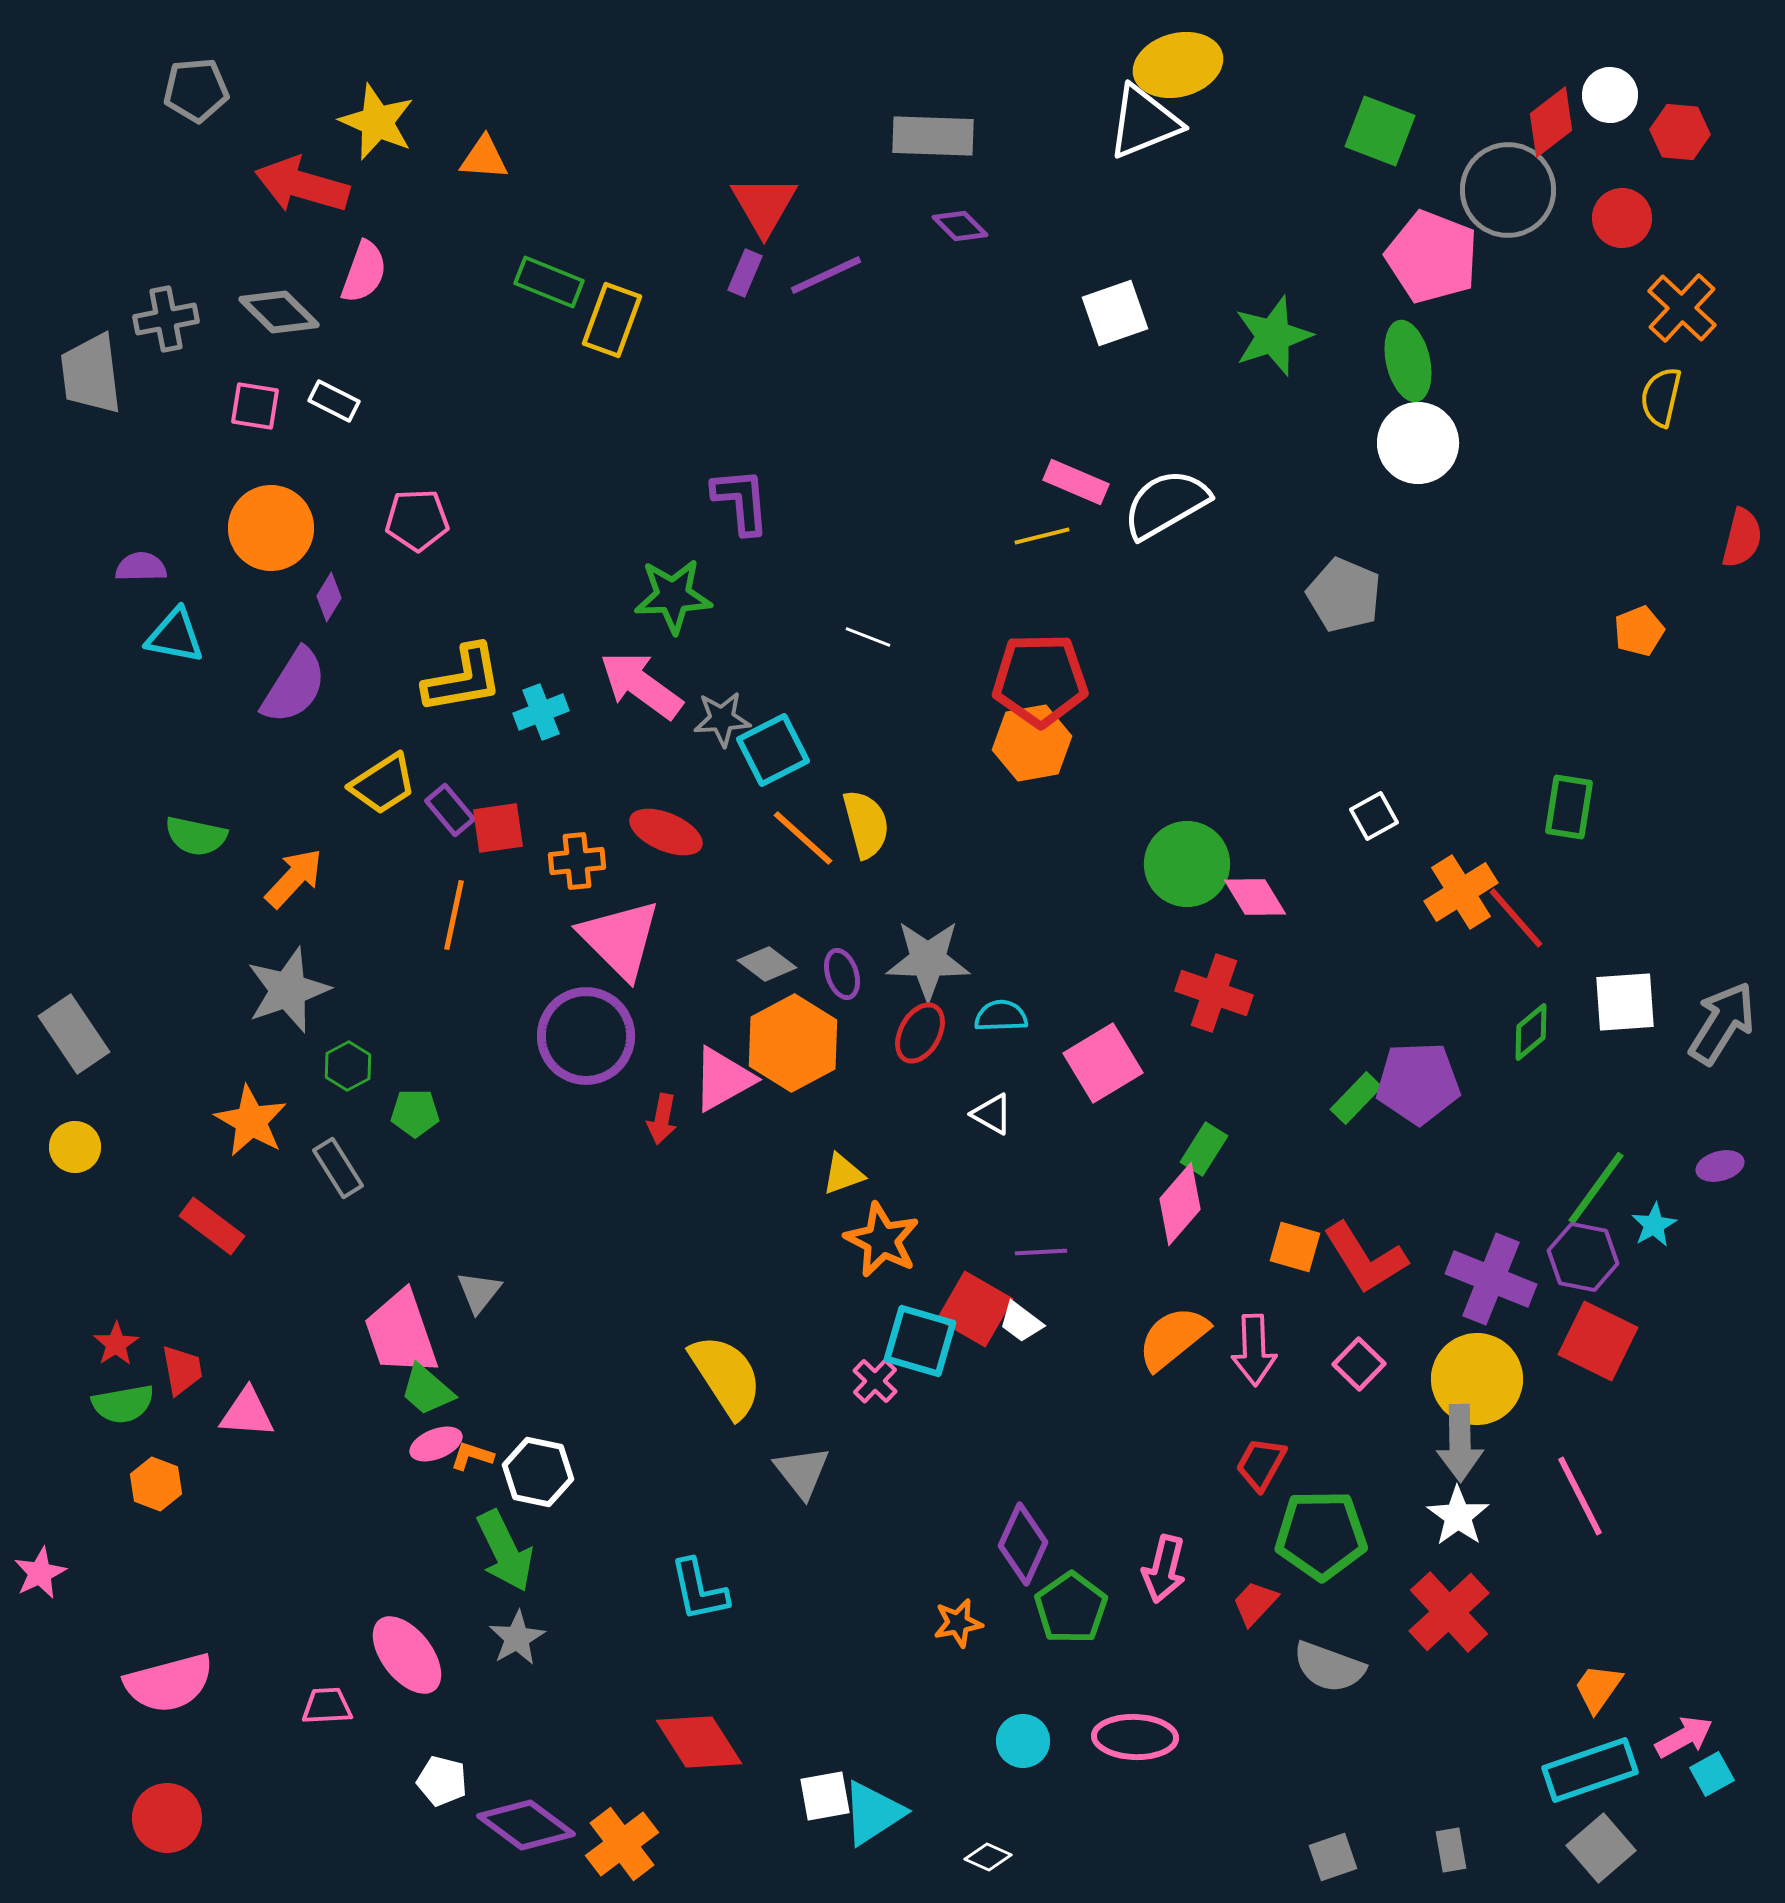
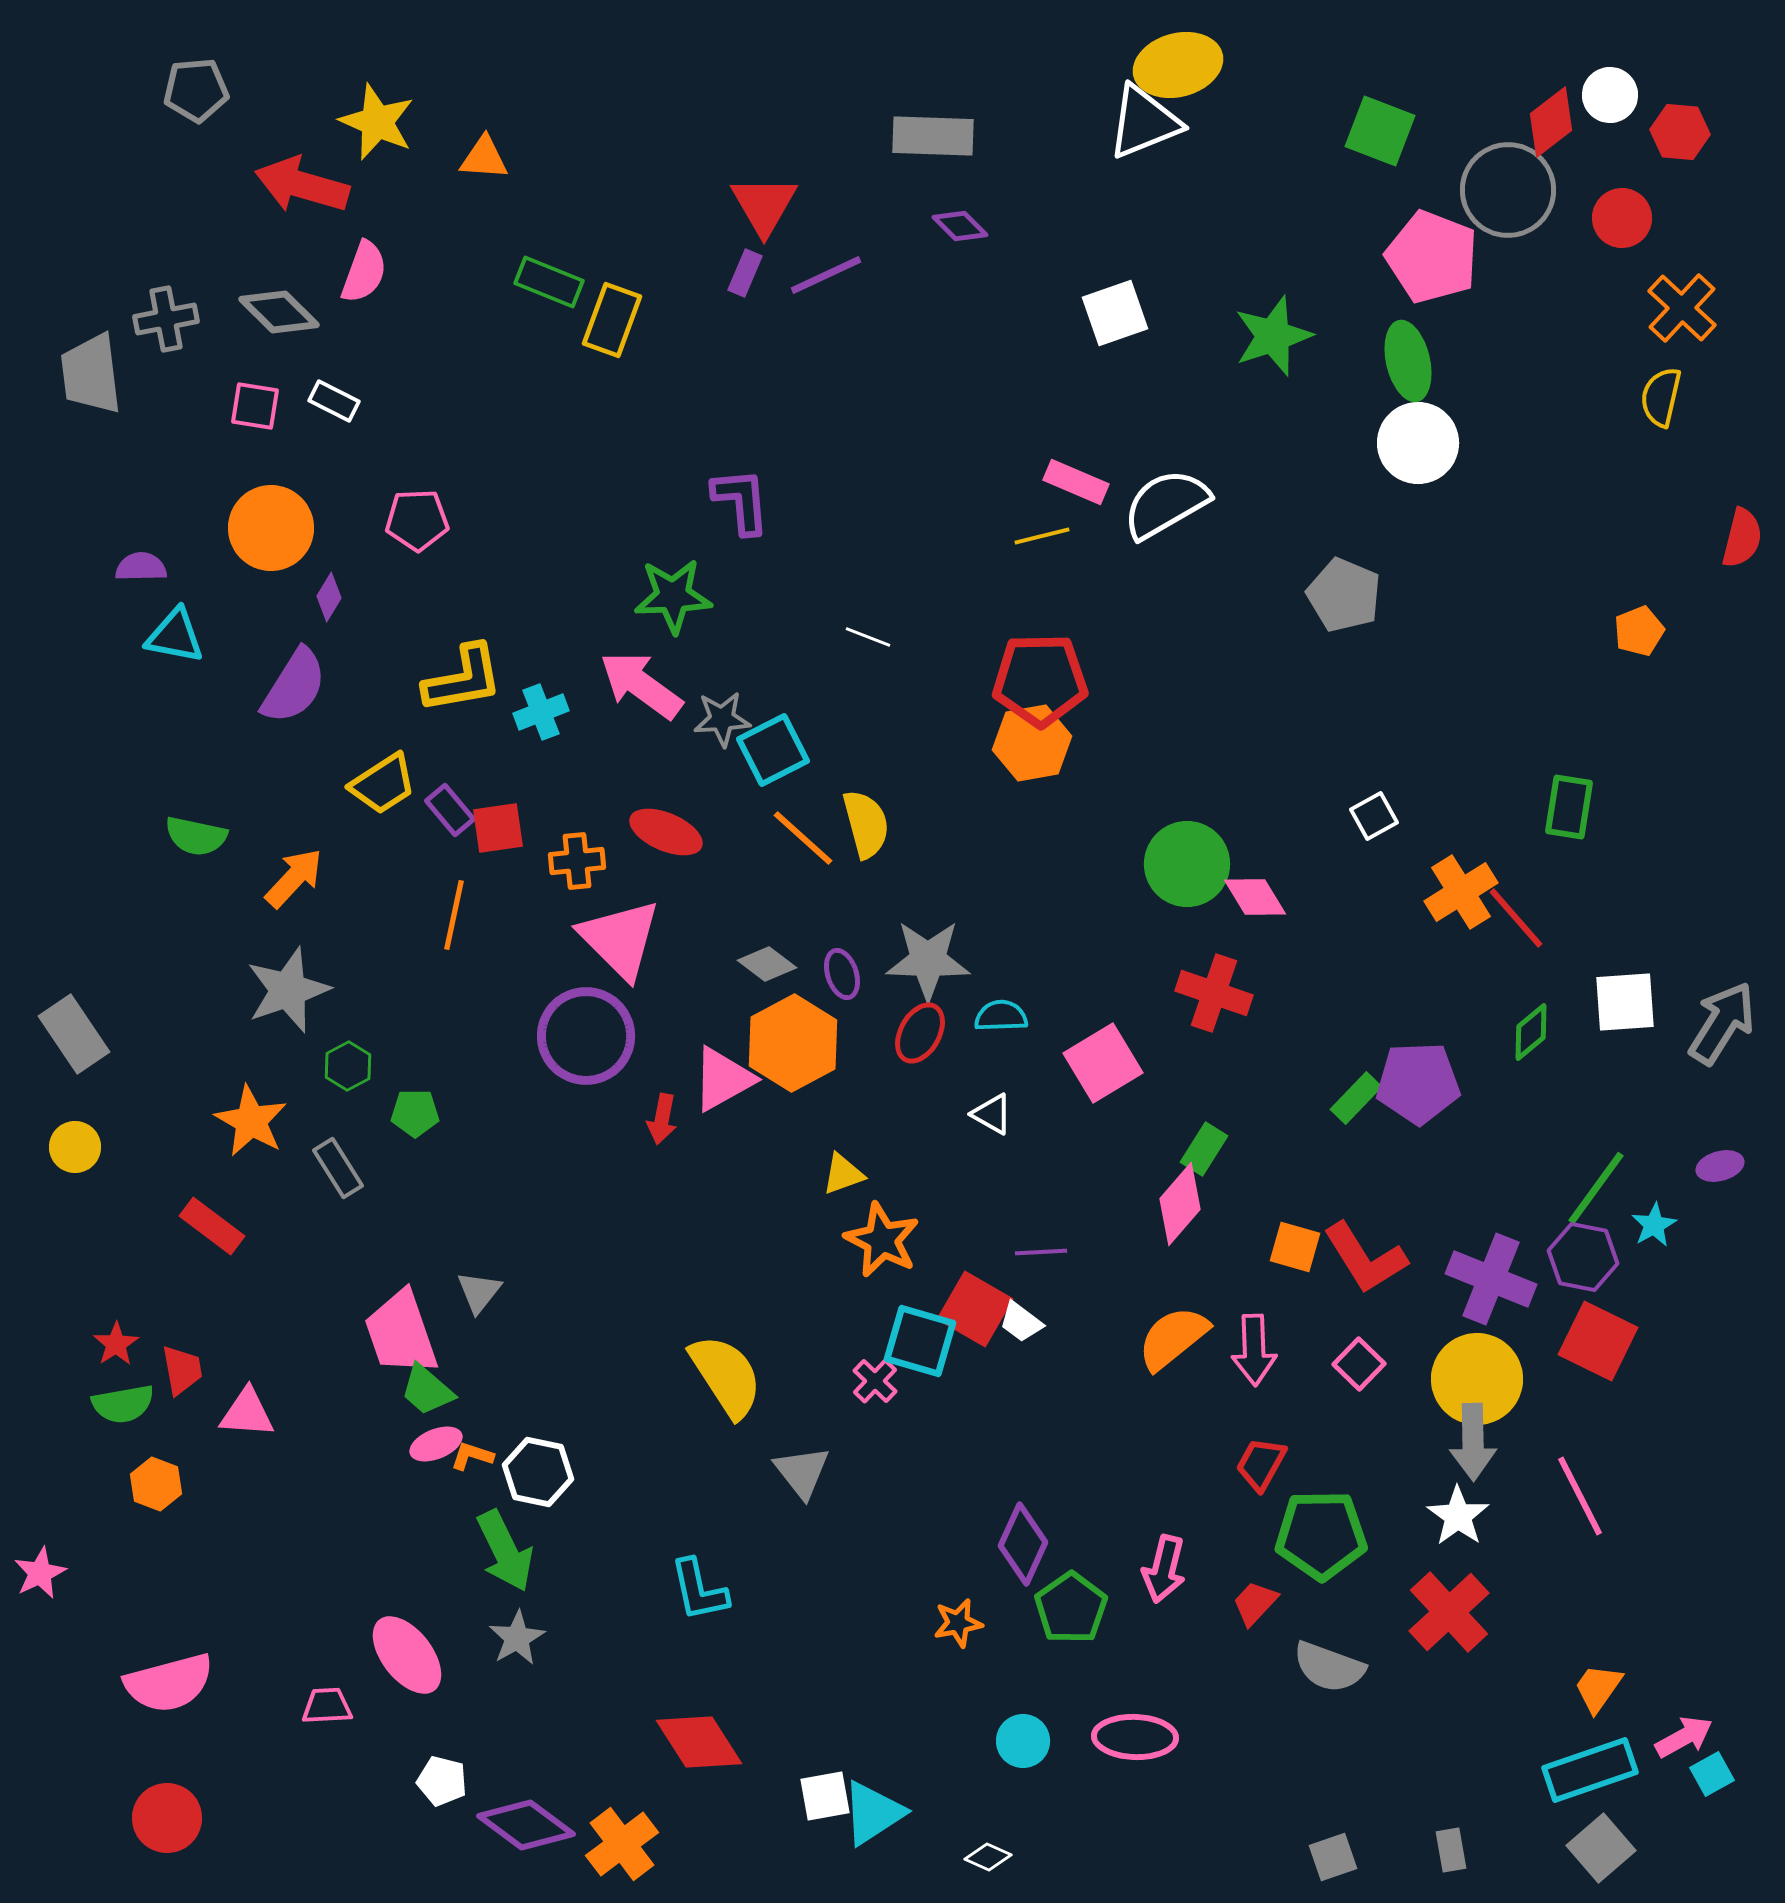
gray arrow at (1460, 1443): moved 13 px right, 1 px up
